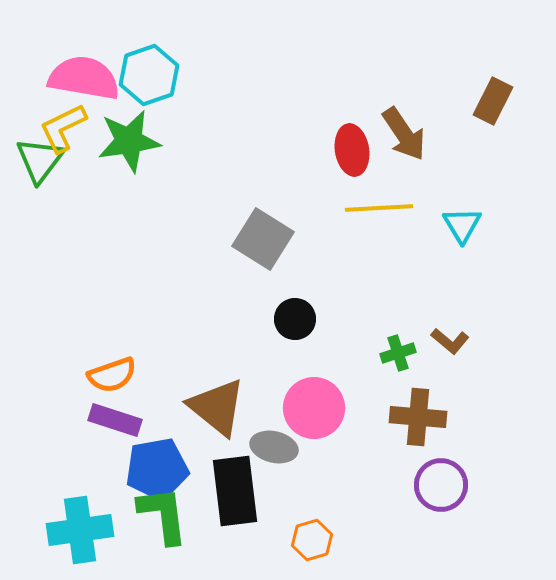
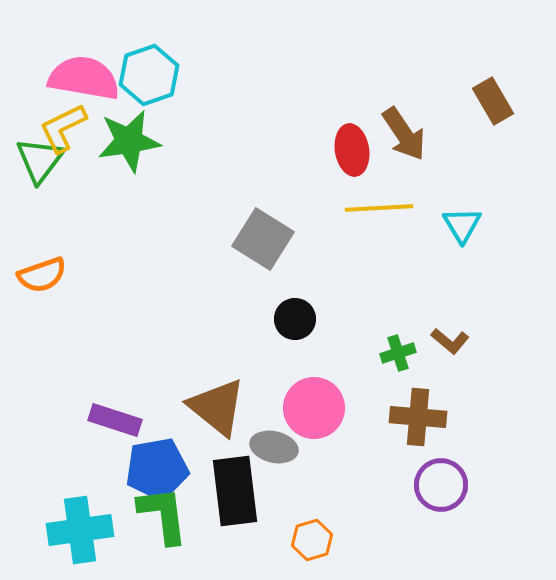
brown rectangle: rotated 57 degrees counterclockwise
orange semicircle: moved 70 px left, 100 px up
